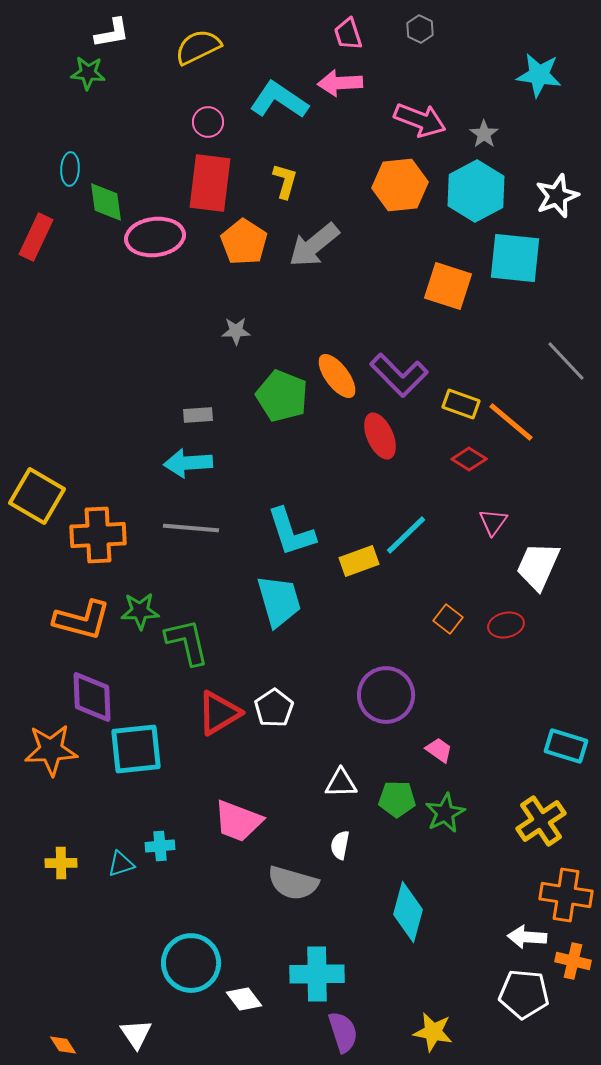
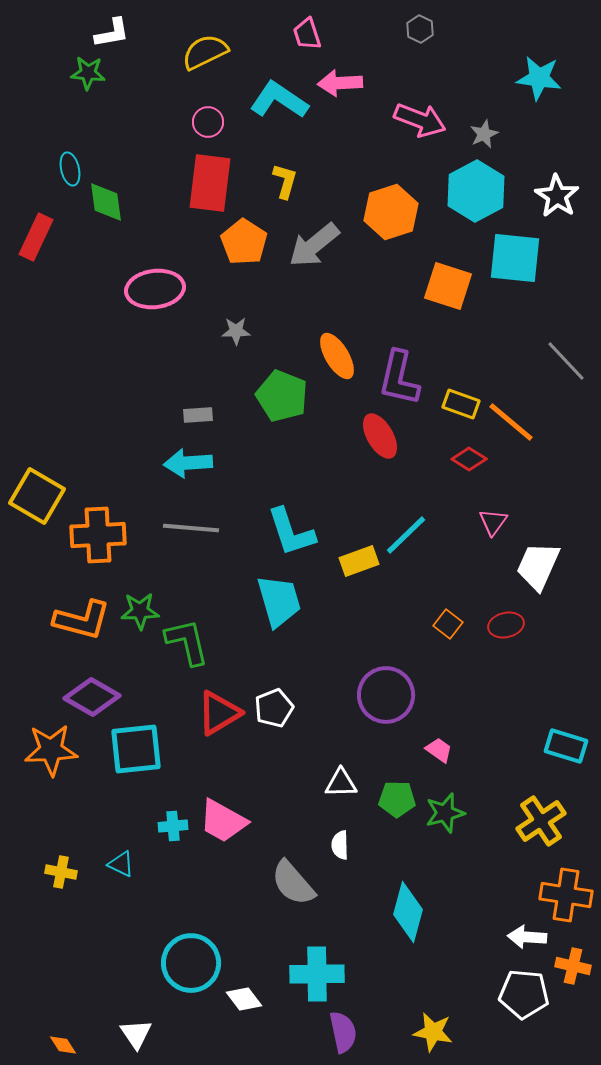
pink trapezoid at (348, 34): moved 41 px left
yellow semicircle at (198, 47): moved 7 px right, 5 px down
cyan star at (539, 75): moved 3 px down
gray star at (484, 134): rotated 12 degrees clockwise
cyan ellipse at (70, 169): rotated 16 degrees counterclockwise
orange hexagon at (400, 185): moved 9 px left, 27 px down; rotated 12 degrees counterclockwise
white star at (557, 196): rotated 18 degrees counterclockwise
pink ellipse at (155, 237): moved 52 px down
purple L-shape at (399, 375): moved 3 px down; rotated 58 degrees clockwise
orange ellipse at (337, 376): moved 20 px up; rotated 6 degrees clockwise
red ellipse at (380, 436): rotated 6 degrees counterclockwise
orange square at (448, 619): moved 5 px down
purple diamond at (92, 697): rotated 58 degrees counterclockwise
white pentagon at (274, 708): rotated 12 degrees clockwise
green star at (445, 813): rotated 12 degrees clockwise
pink trapezoid at (238, 821): moved 15 px left; rotated 8 degrees clockwise
white semicircle at (340, 845): rotated 12 degrees counterclockwise
cyan cross at (160, 846): moved 13 px right, 20 px up
yellow cross at (61, 863): moved 9 px down; rotated 12 degrees clockwise
cyan triangle at (121, 864): rotated 44 degrees clockwise
gray semicircle at (293, 883): rotated 33 degrees clockwise
orange cross at (573, 961): moved 5 px down
purple semicircle at (343, 1032): rotated 6 degrees clockwise
